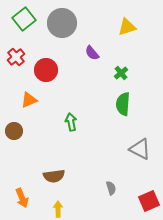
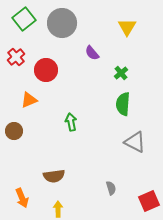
yellow triangle: rotated 42 degrees counterclockwise
gray triangle: moved 5 px left, 7 px up
